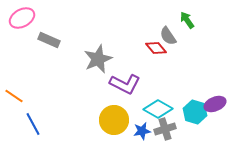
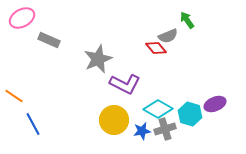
gray semicircle: rotated 78 degrees counterclockwise
cyan hexagon: moved 5 px left, 2 px down
